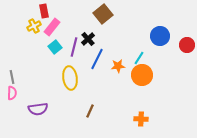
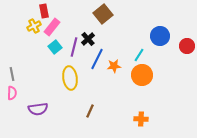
red circle: moved 1 px down
cyan line: moved 3 px up
orange star: moved 4 px left
gray line: moved 3 px up
